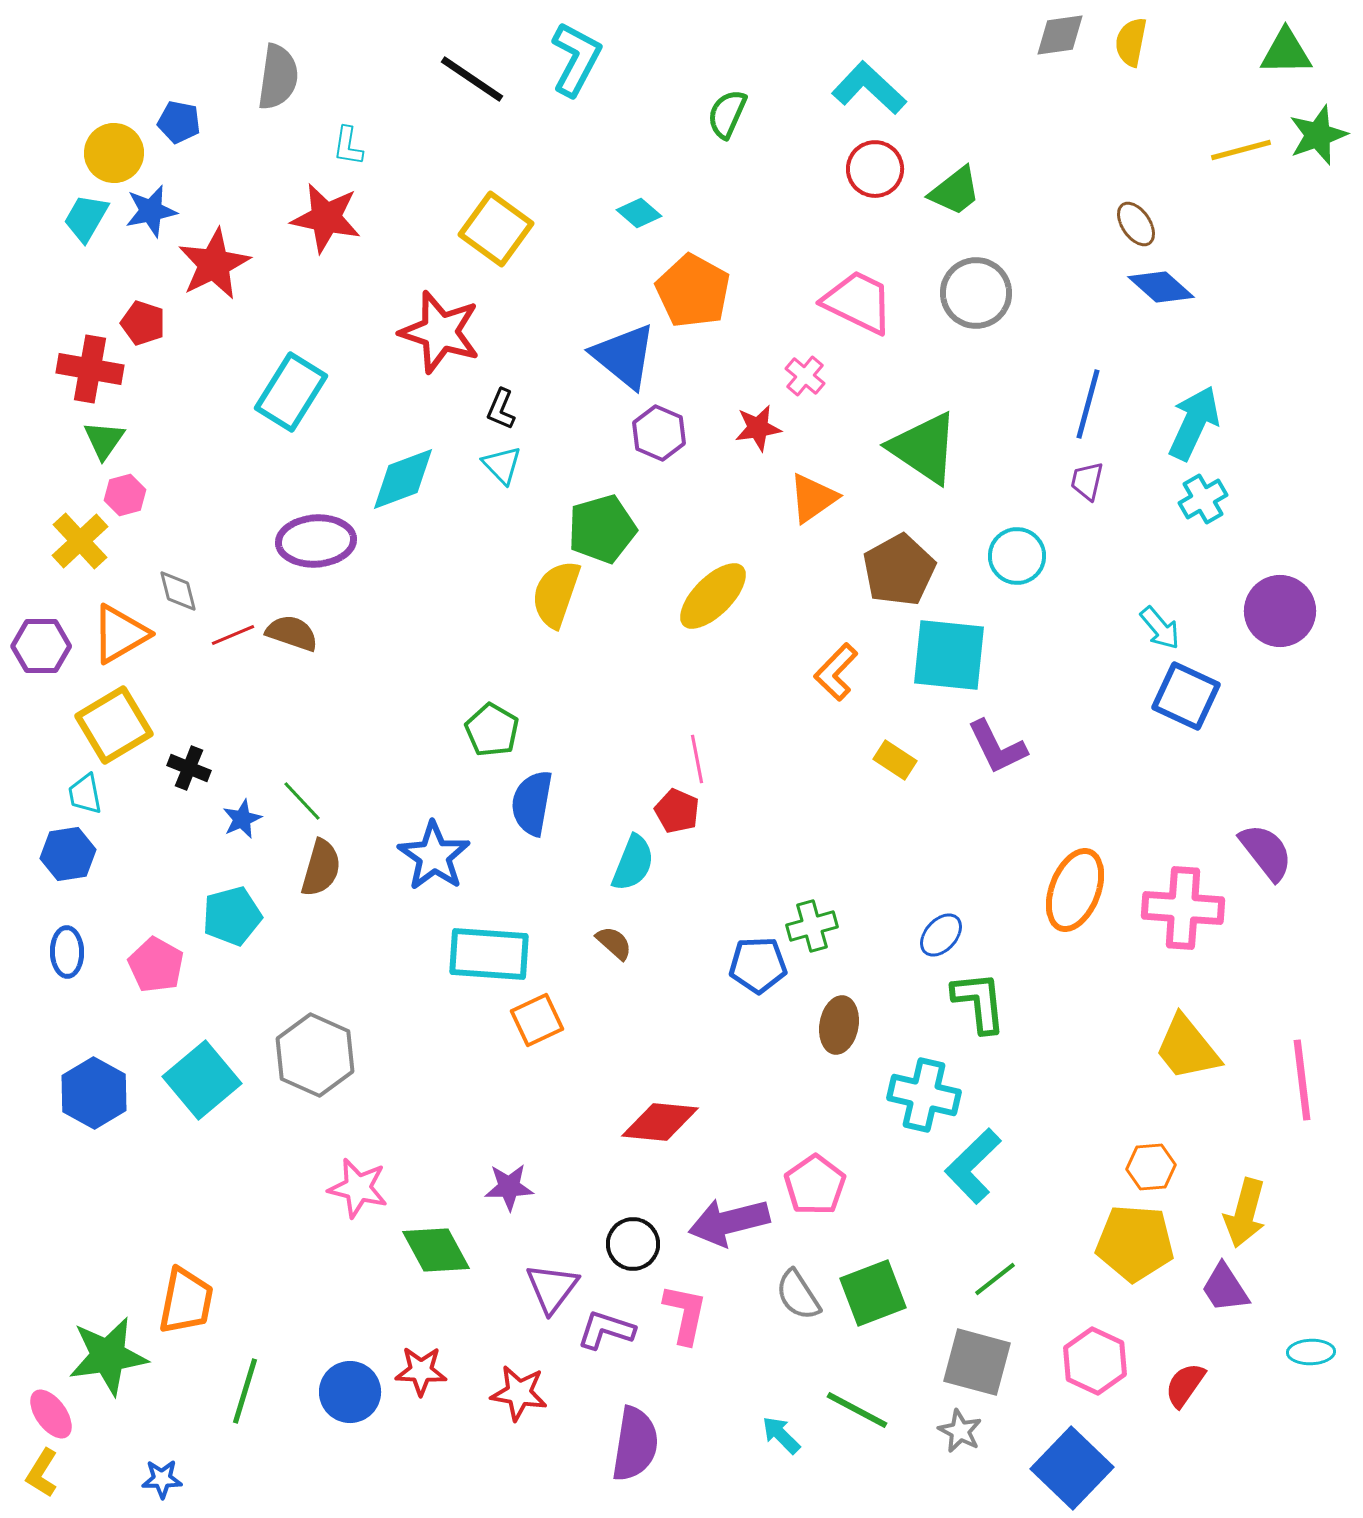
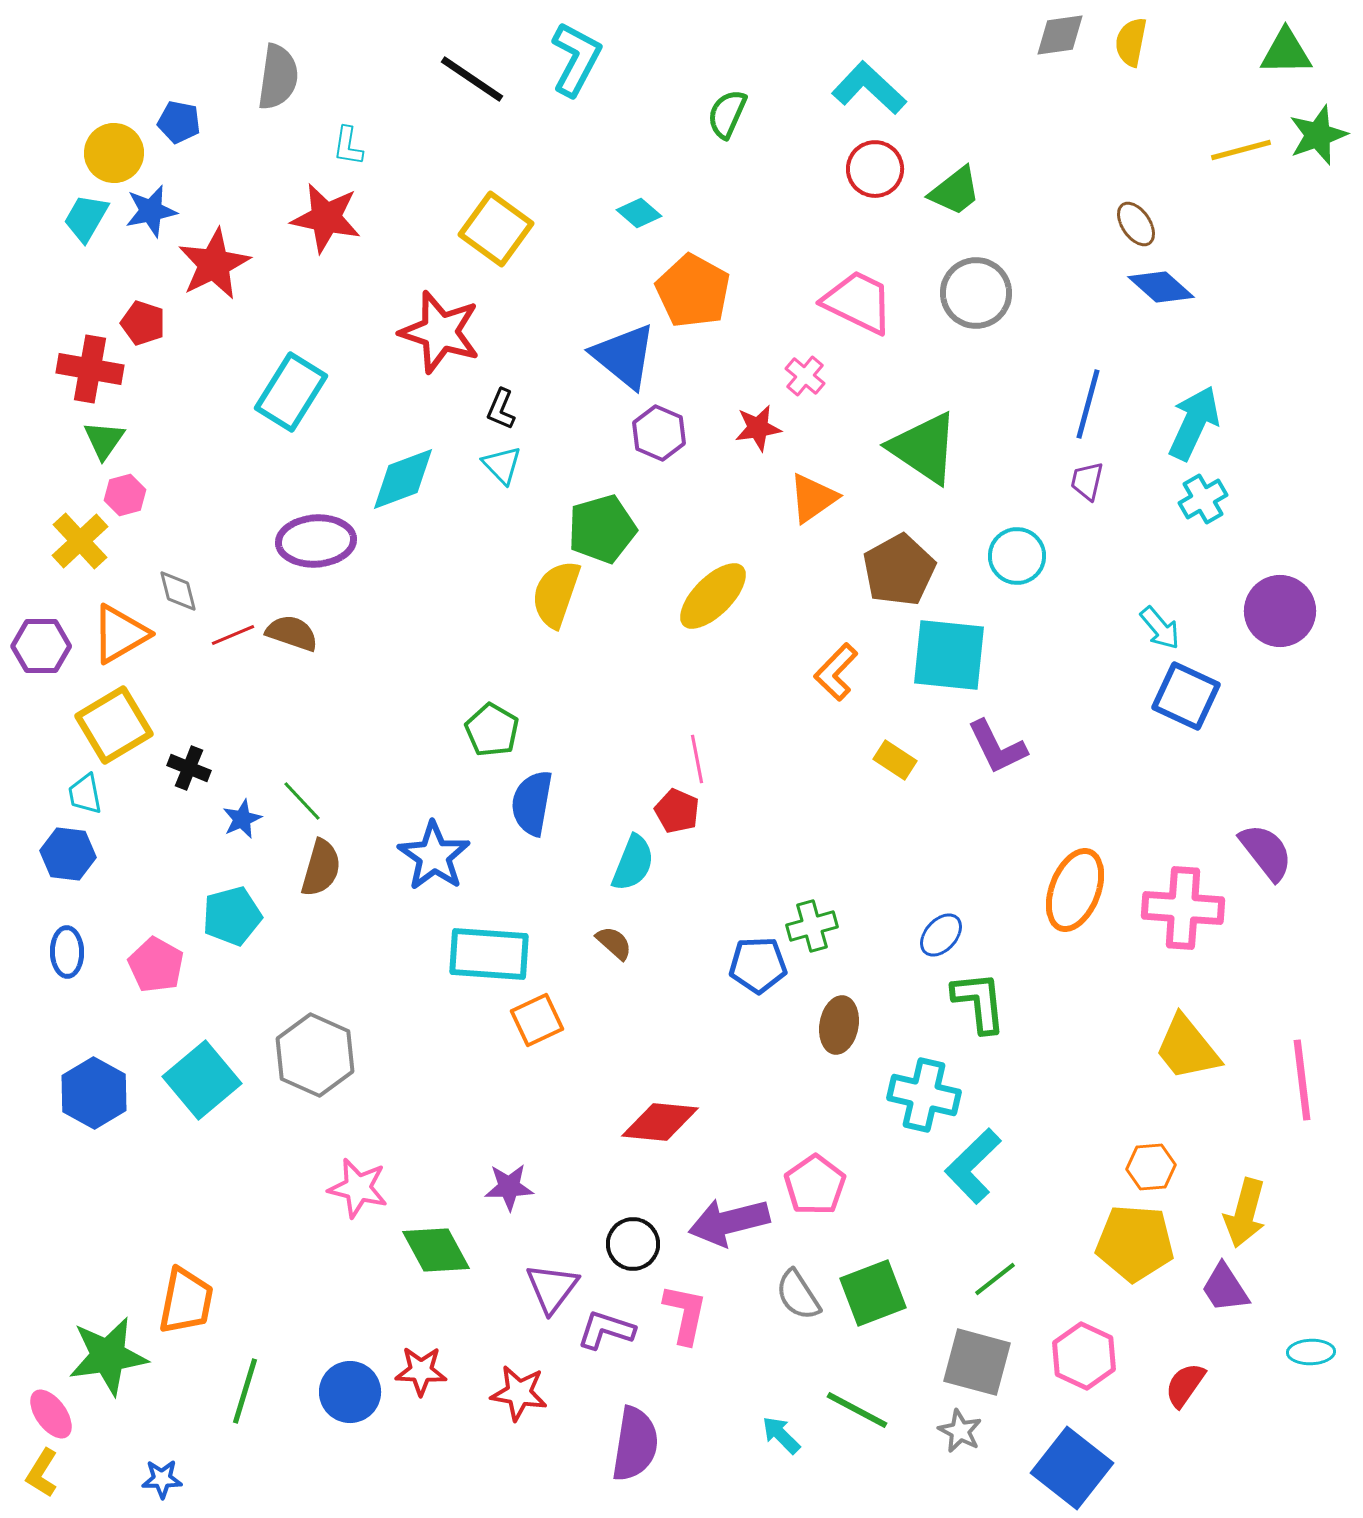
blue hexagon at (68, 854): rotated 16 degrees clockwise
pink hexagon at (1095, 1361): moved 11 px left, 5 px up
blue square at (1072, 1468): rotated 6 degrees counterclockwise
